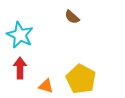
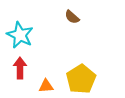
yellow pentagon: rotated 12 degrees clockwise
orange triangle: rotated 21 degrees counterclockwise
